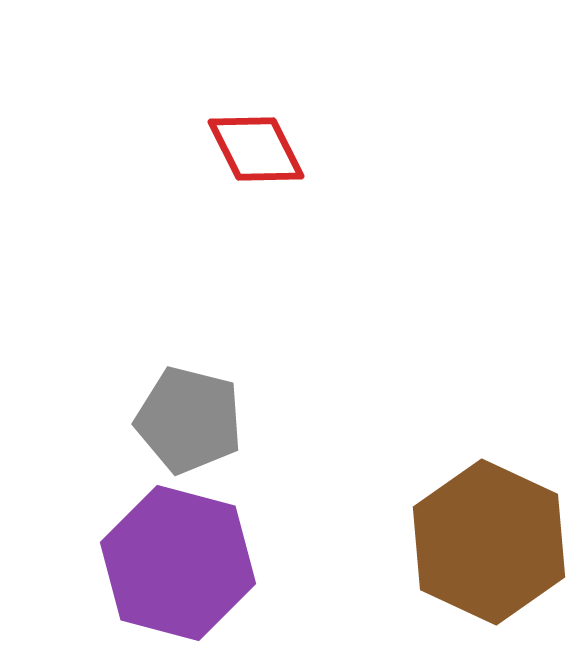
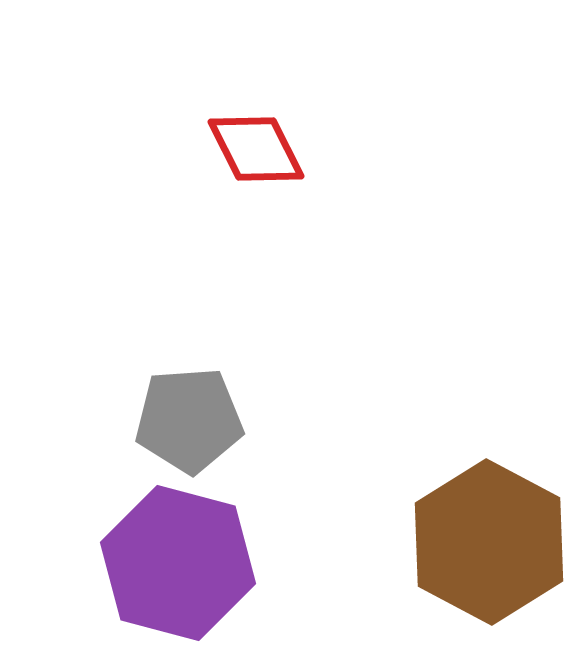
gray pentagon: rotated 18 degrees counterclockwise
brown hexagon: rotated 3 degrees clockwise
